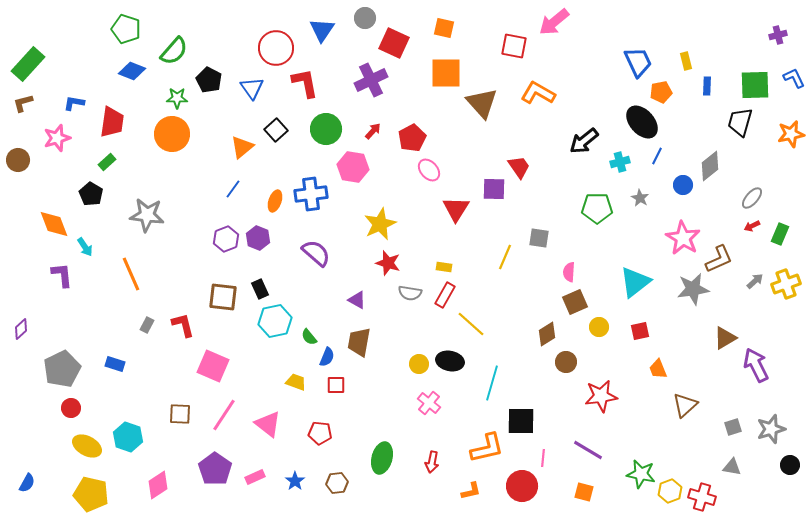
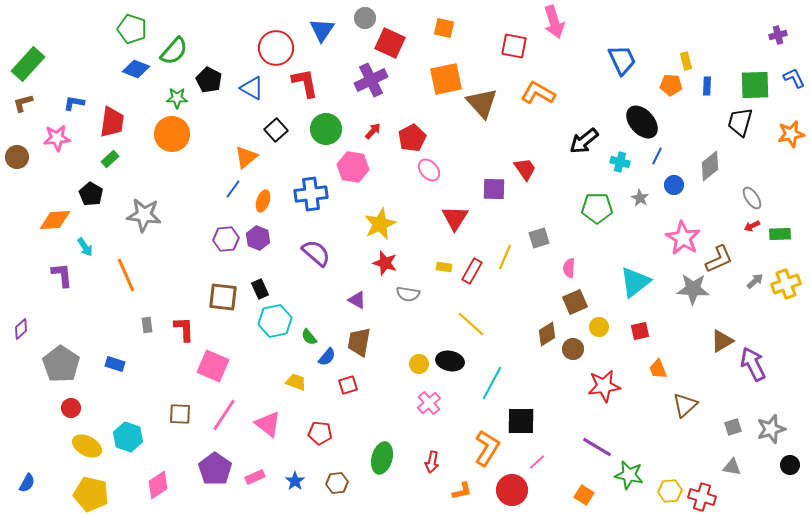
pink arrow at (554, 22): rotated 68 degrees counterclockwise
green pentagon at (126, 29): moved 6 px right
red square at (394, 43): moved 4 px left
blue trapezoid at (638, 62): moved 16 px left, 2 px up
blue diamond at (132, 71): moved 4 px right, 2 px up
orange square at (446, 73): moved 6 px down; rotated 12 degrees counterclockwise
blue triangle at (252, 88): rotated 25 degrees counterclockwise
orange pentagon at (661, 92): moved 10 px right, 7 px up; rotated 15 degrees clockwise
pink star at (57, 138): rotated 12 degrees clockwise
orange triangle at (242, 147): moved 4 px right, 10 px down
brown circle at (18, 160): moved 1 px left, 3 px up
green rectangle at (107, 162): moved 3 px right, 3 px up
cyan cross at (620, 162): rotated 30 degrees clockwise
red trapezoid at (519, 167): moved 6 px right, 2 px down
blue circle at (683, 185): moved 9 px left
gray ellipse at (752, 198): rotated 75 degrees counterclockwise
orange ellipse at (275, 201): moved 12 px left
red triangle at (456, 209): moved 1 px left, 9 px down
gray star at (147, 215): moved 3 px left
orange diamond at (54, 224): moved 1 px right, 4 px up; rotated 72 degrees counterclockwise
green rectangle at (780, 234): rotated 65 degrees clockwise
gray square at (539, 238): rotated 25 degrees counterclockwise
purple hexagon at (226, 239): rotated 15 degrees clockwise
red star at (388, 263): moved 3 px left
pink semicircle at (569, 272): moved 4 px up
orange line at (131, 274): moved 5 px left, 1 px down
gray star at (693, 289): rotated 12 degrees clockwise
gray semicircle at (410, 293): moved 2 px left, 1 px down
red rectangle at (445, 295): moved 27 px right, 24 px up
gray rectangle at (147, 325): rotated 35 degrees counterclockwise
red L-shape at (183, 325): moved 1 px right, 4 px down; rotated 12 degrees clockwise
brown triangle at (725, 338): moved 3 px left, 3 px down
blue semicircle at (327, 357): rotated 18 degrees clockwise
brown circle at (566, 362): moved 7 px right, 13 px up
purple arrow at (756, 365): moved 3 px left, 1 px up
gray pentagon at (62, 369): moved 1 px left, 5 px up; rotated 12 degrees counterclockwise
cyan line at (492, 383): rotated 12 degrees clockwise
red square at (336, 385): moved 12 px right; rotated 18 degrees counterclockwise
red star at (601, 396): moved 3 px right, 10 px up
pink cross at (429, 403): rotated 10 degrees clockwise
orange L-shape at (487, 448): rotated 45 degrees counterclockwise
purple line at (588, 450): moved 9 px right, 3 px up
pink line at (543, 458): moved 6 px left, 4 px down; rotated 42 degrees clockwise
green star at (641, 474): moved 12 px left, 1 px down
red circle at (522, 486): moved 10 px left, 4 px down
orange L-shape at (471, 491): moved 9 px left
yellow hexagon at (670, 491): rotated 15 degrees clockwise
orange square at (584, 492): moved 3 px down; rotated 18 degrees clockwise
